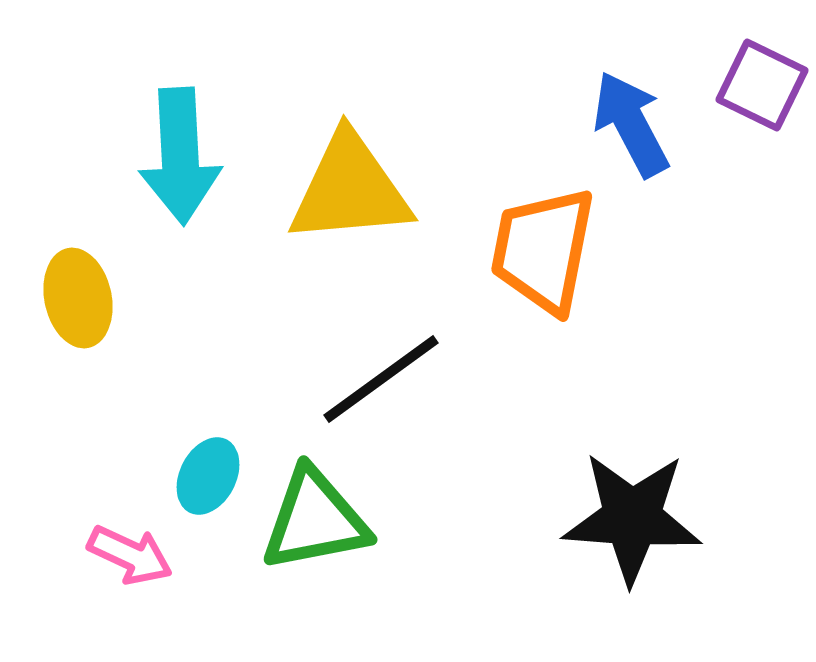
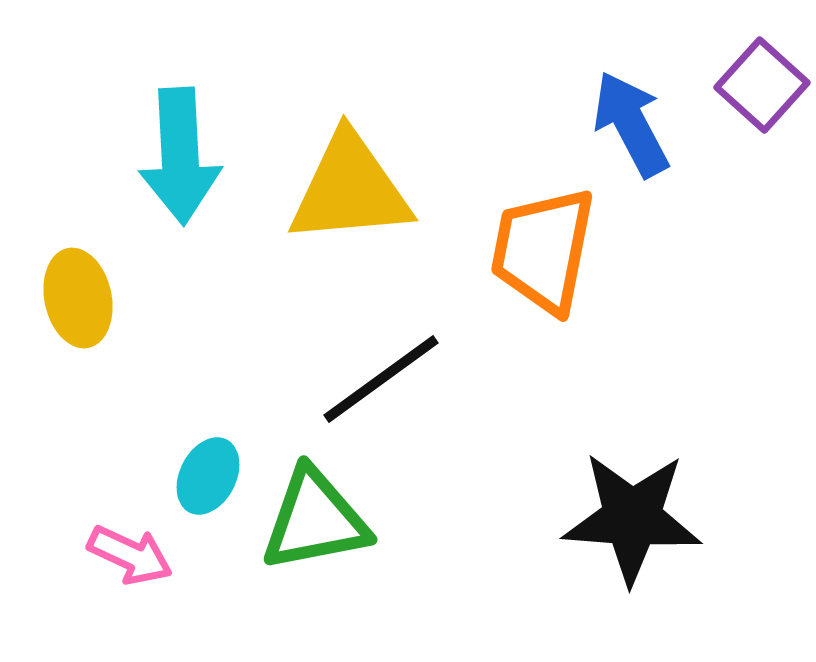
purple square: rotated 16 degrees clockwise
